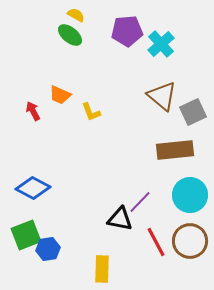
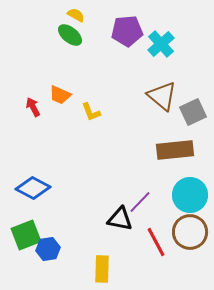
red arrow: moved 4 px up
brown circle: moved 9 px up
